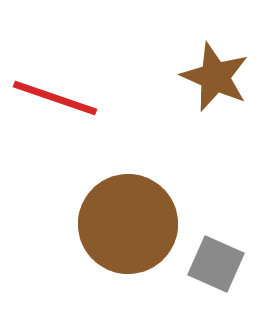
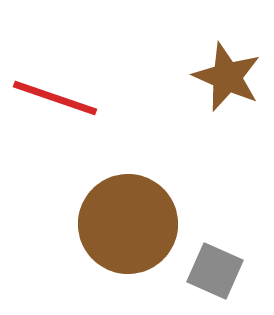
brown star: moved 12 px right
gray square: moved 1 px left, 7 px down
